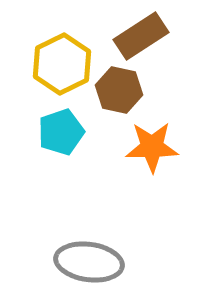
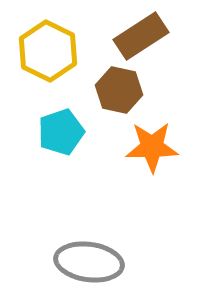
yellow hexagon: moved 14 px left, 13 px up; rotated 8 degrees counterclockwise
